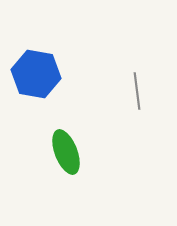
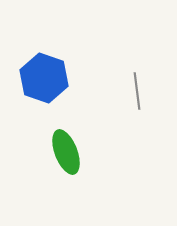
blue hexagon: moved 8 px right, 4 px down; rotated 9 degrees clockwise
